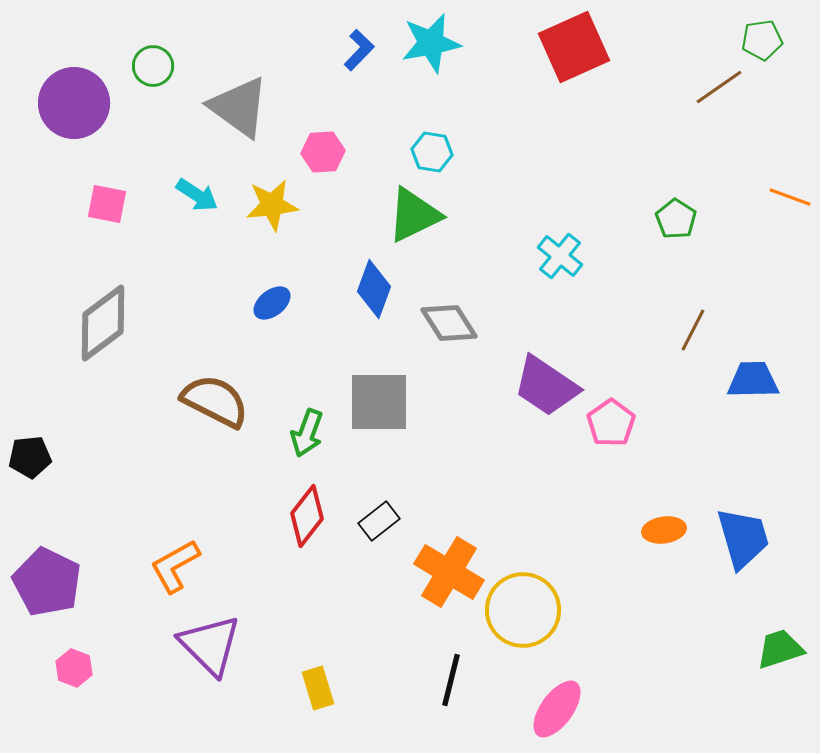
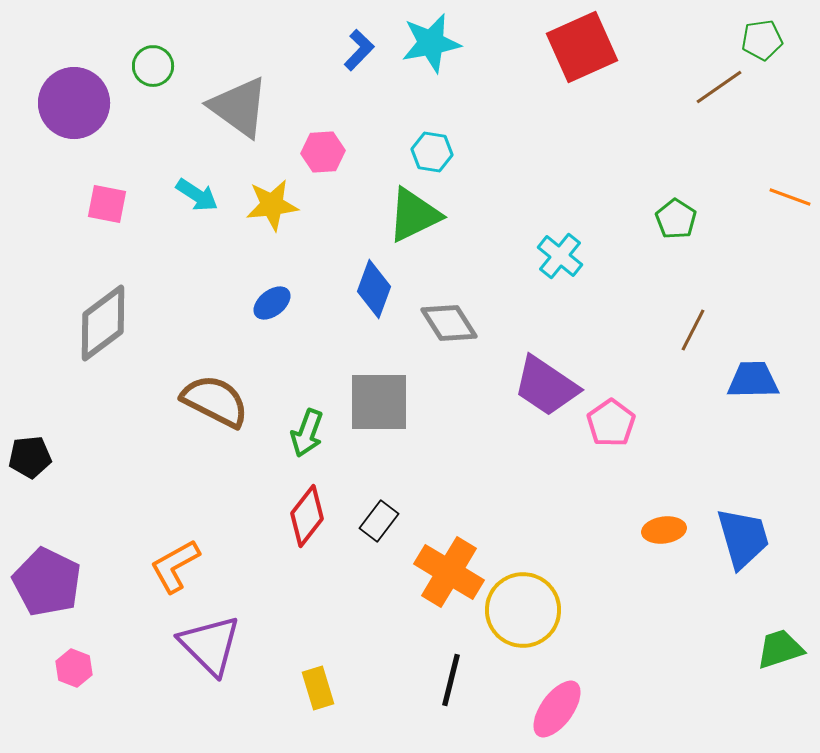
red square at (574, 47): moved 8 px right
black rectangle at (379, 521): rotated 15 degrees counterclockwise
